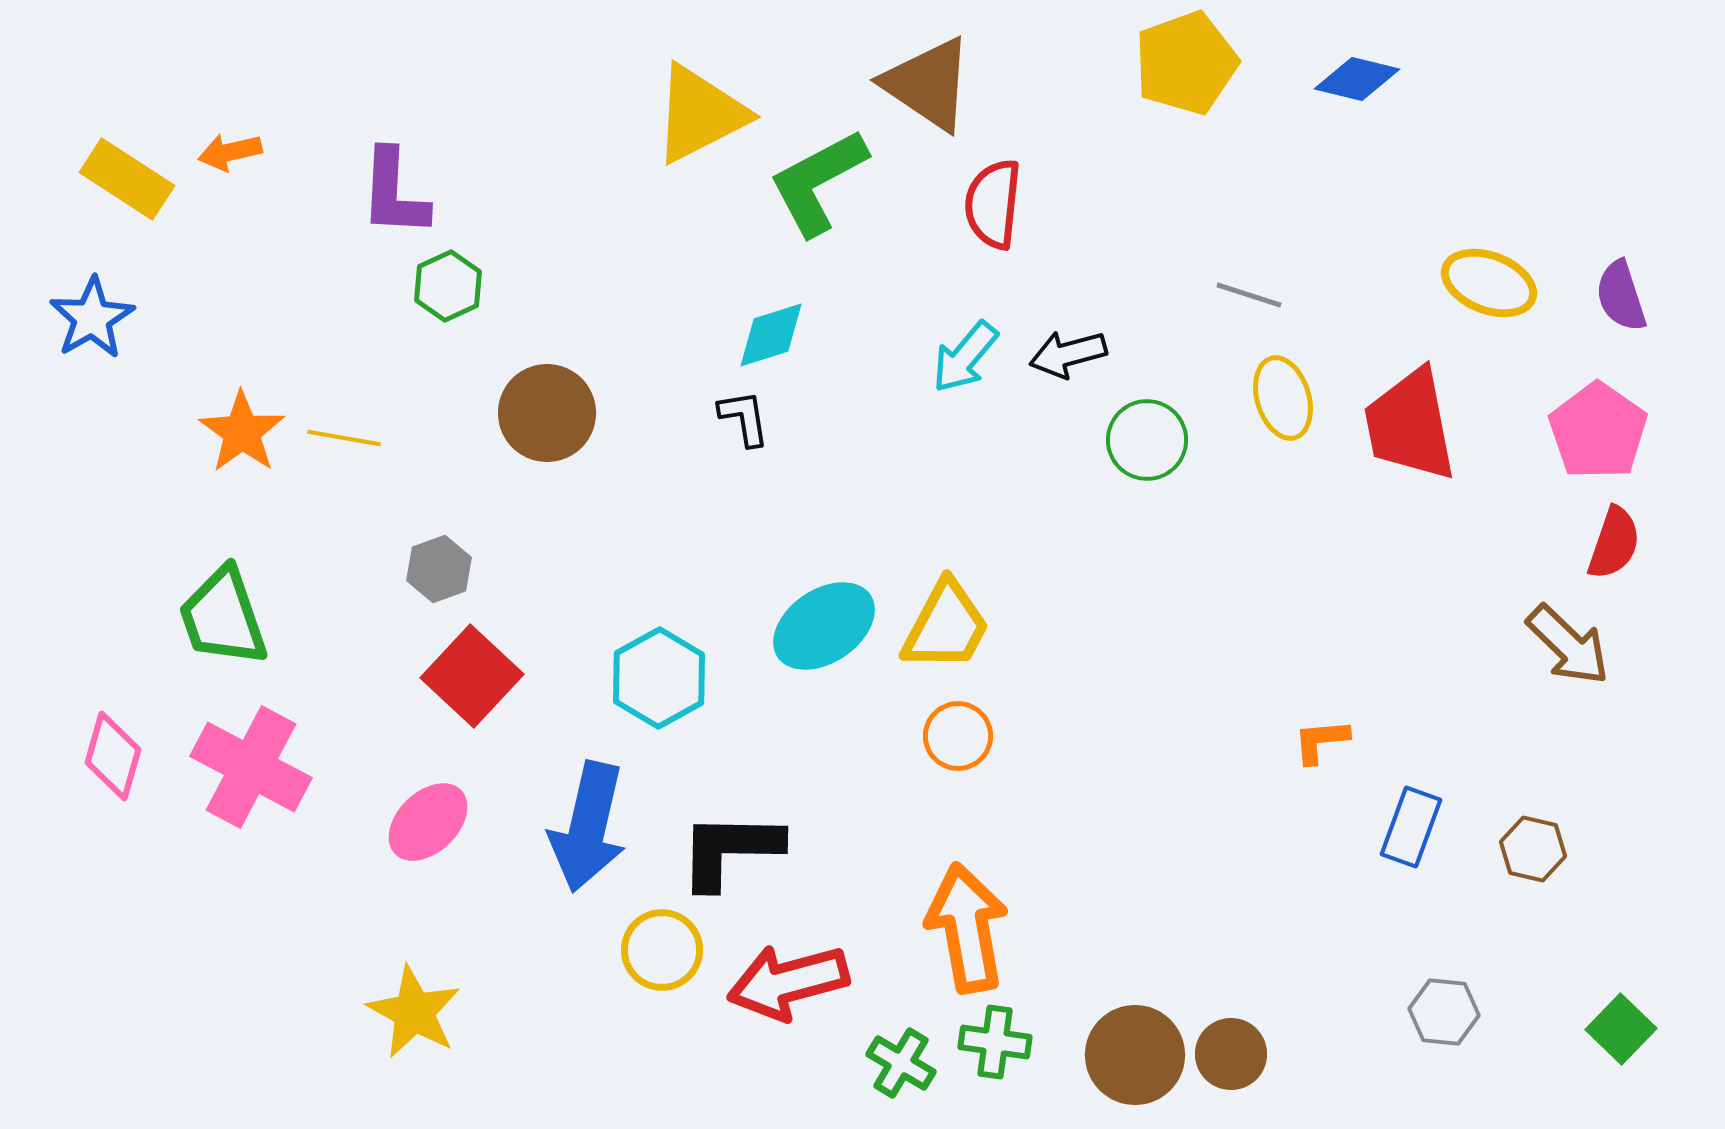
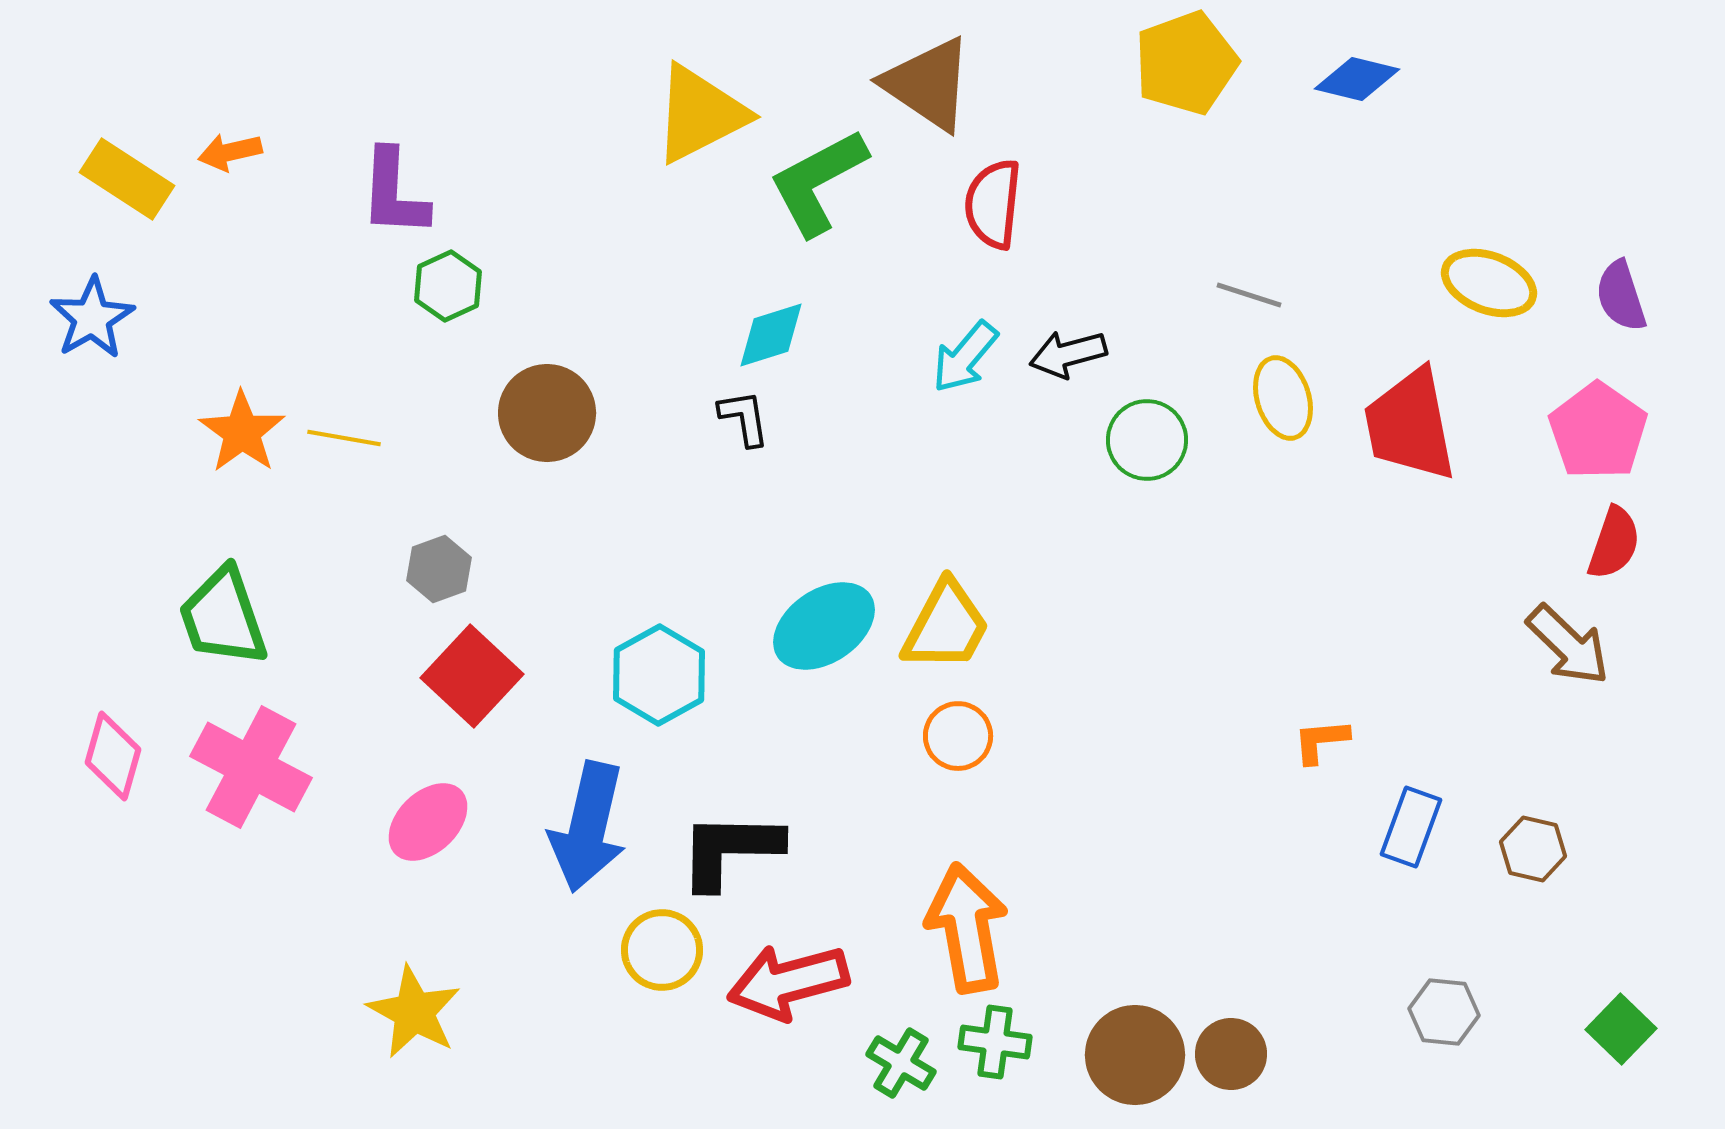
cyan hexagon at (659, 678): moved 3 px up
